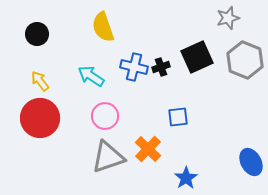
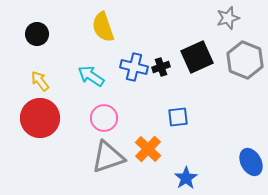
pink circle: moved 1 px left, 2 px down
